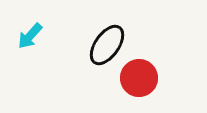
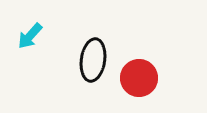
black ellipse: moved 14 px left, 15 px down; rotated 27 degrees counterclockwise
